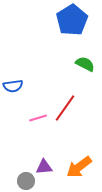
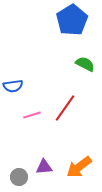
pink line: moved 6 px left, 3 px up
gray circle: moved 7 px left, 4 px up
